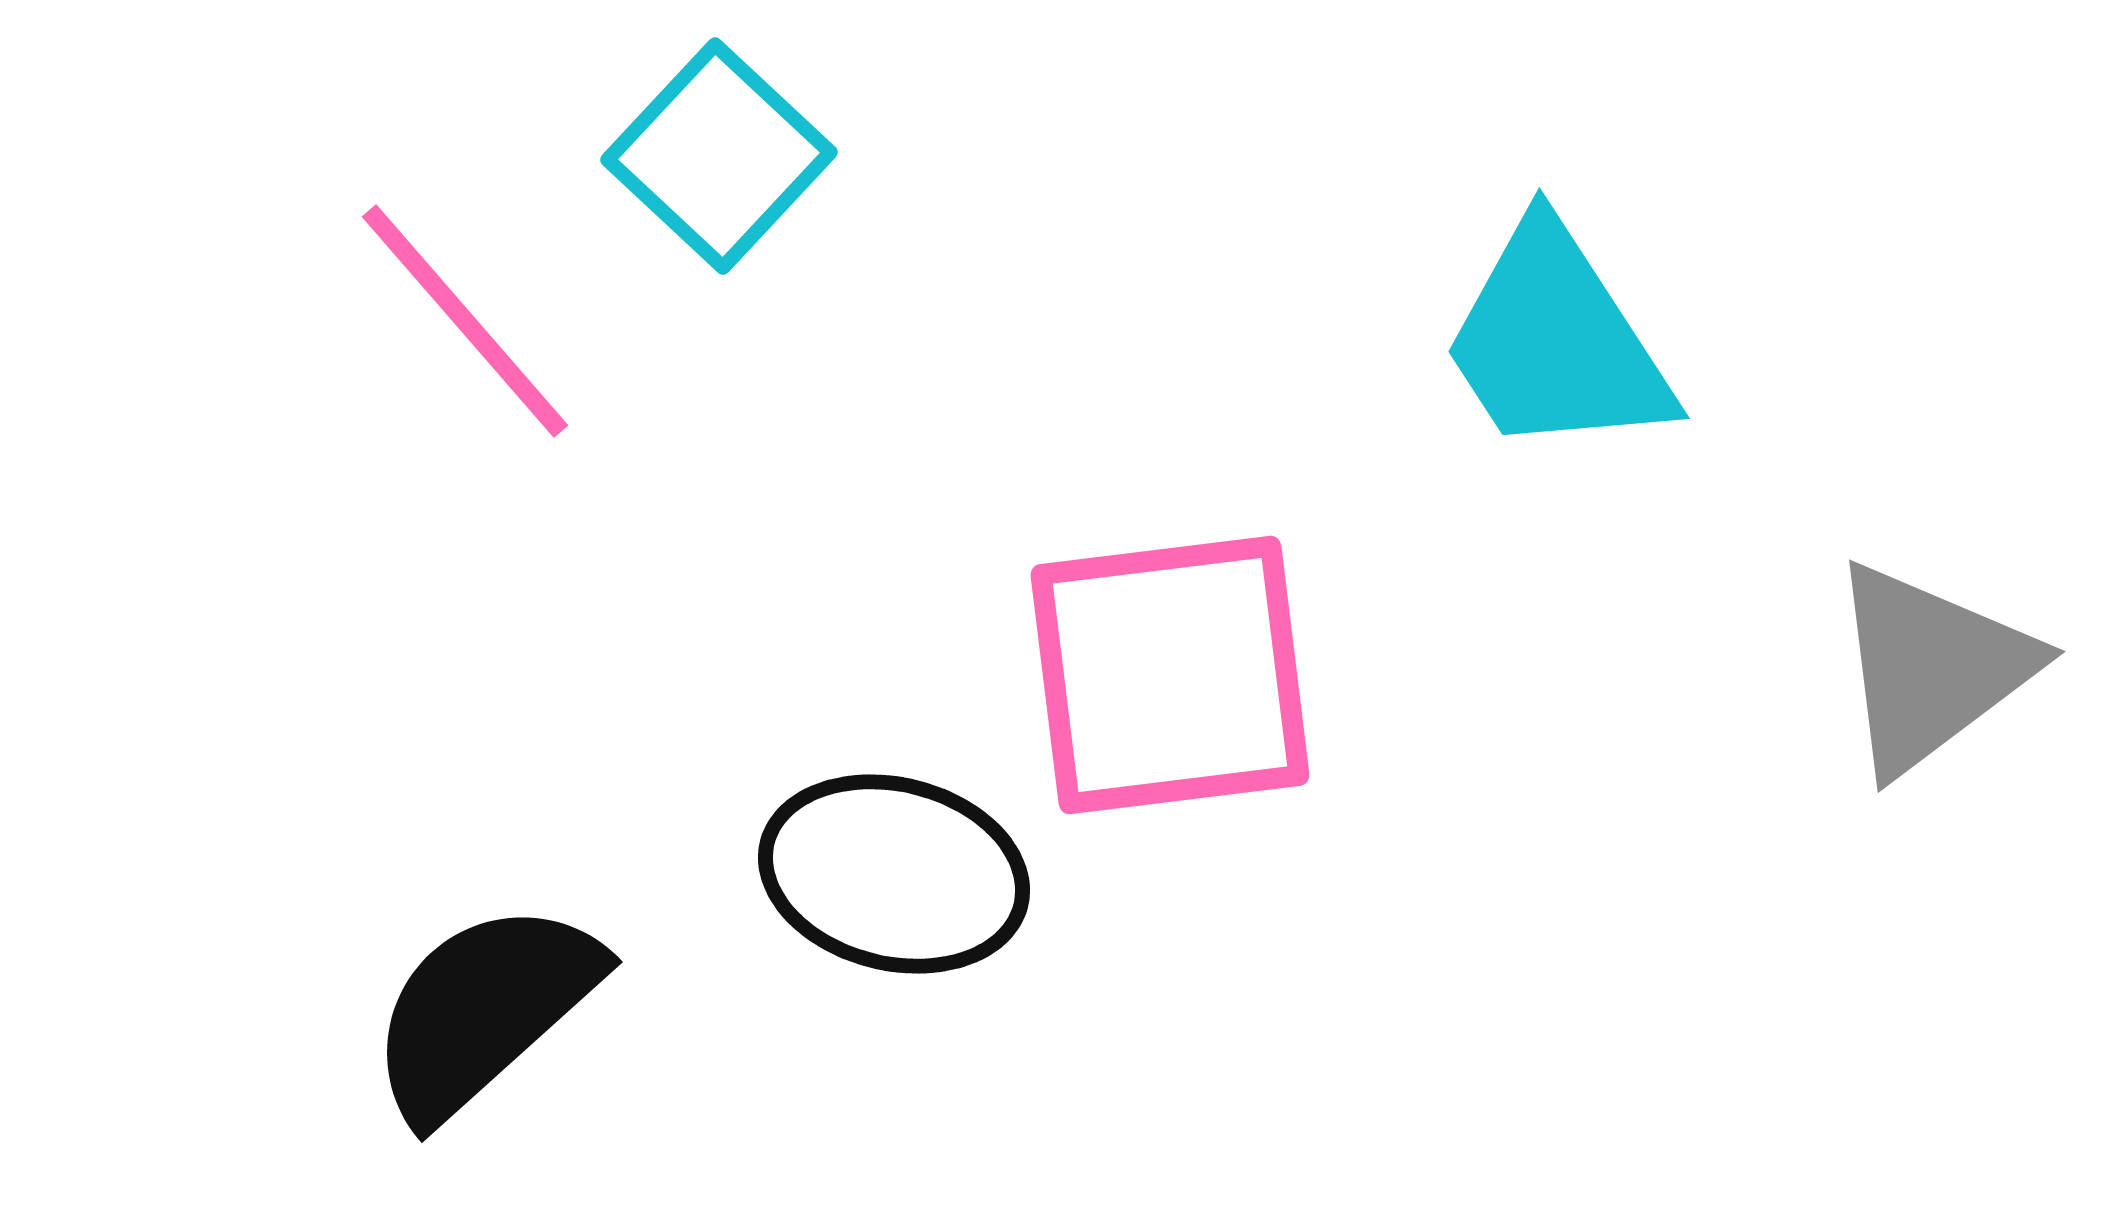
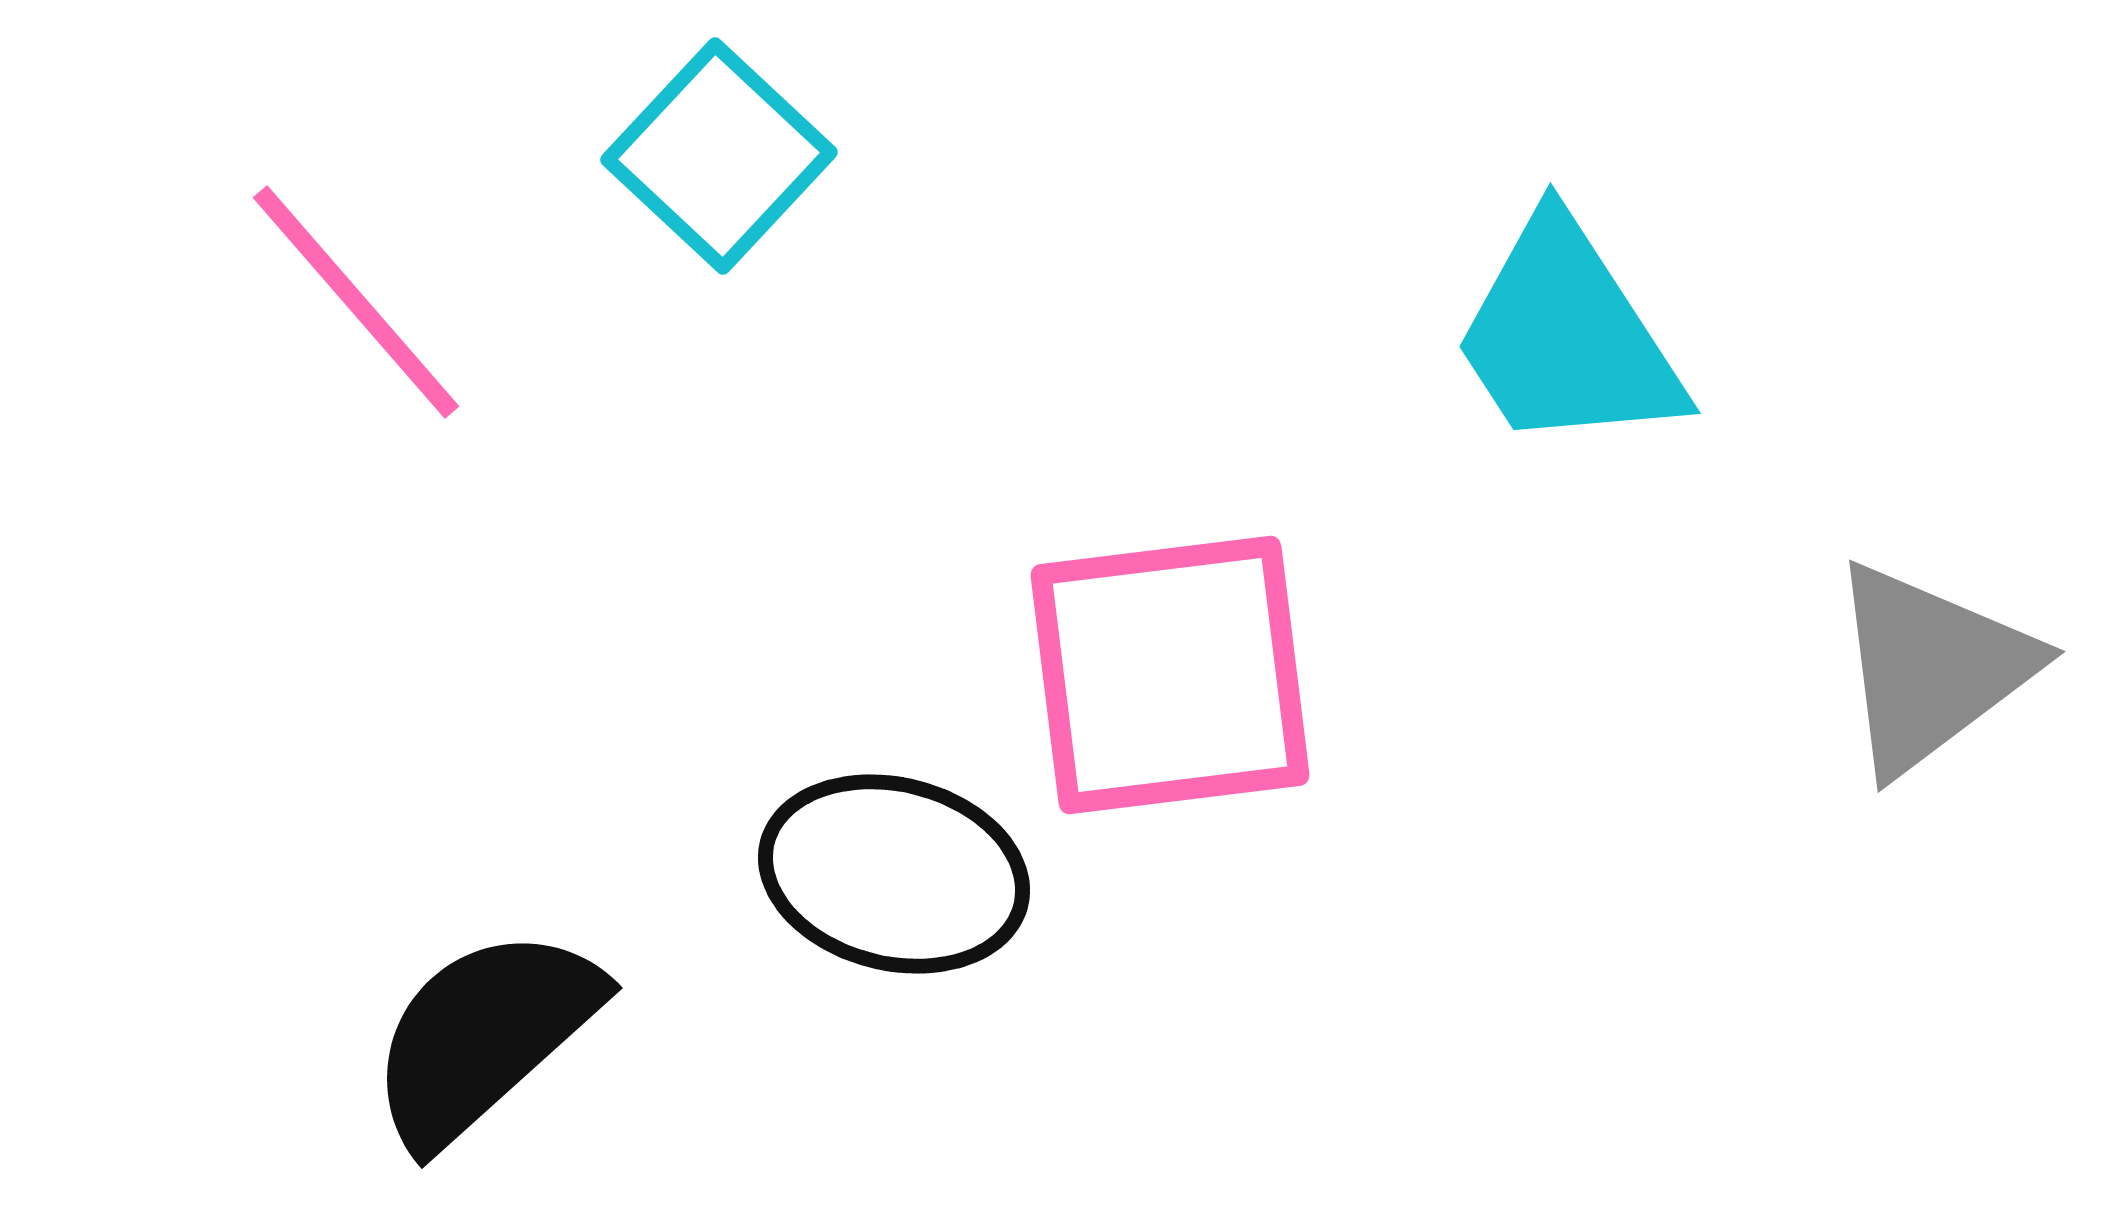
pink line: moved 109 px left, 19 px up
cyan trapezoid: moved 11 px right, 5 px up
black semicircle: moved 26 px down
